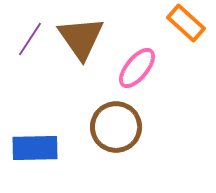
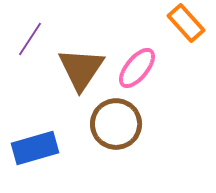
orange rectangle: rotated 6 degrees clockwise
brown triangle: moved 31 px down; rotated 9 degrees clockwise
brown circle: moved 3 px up
blue rectangle: rotated 15 degrees counterclockwise
